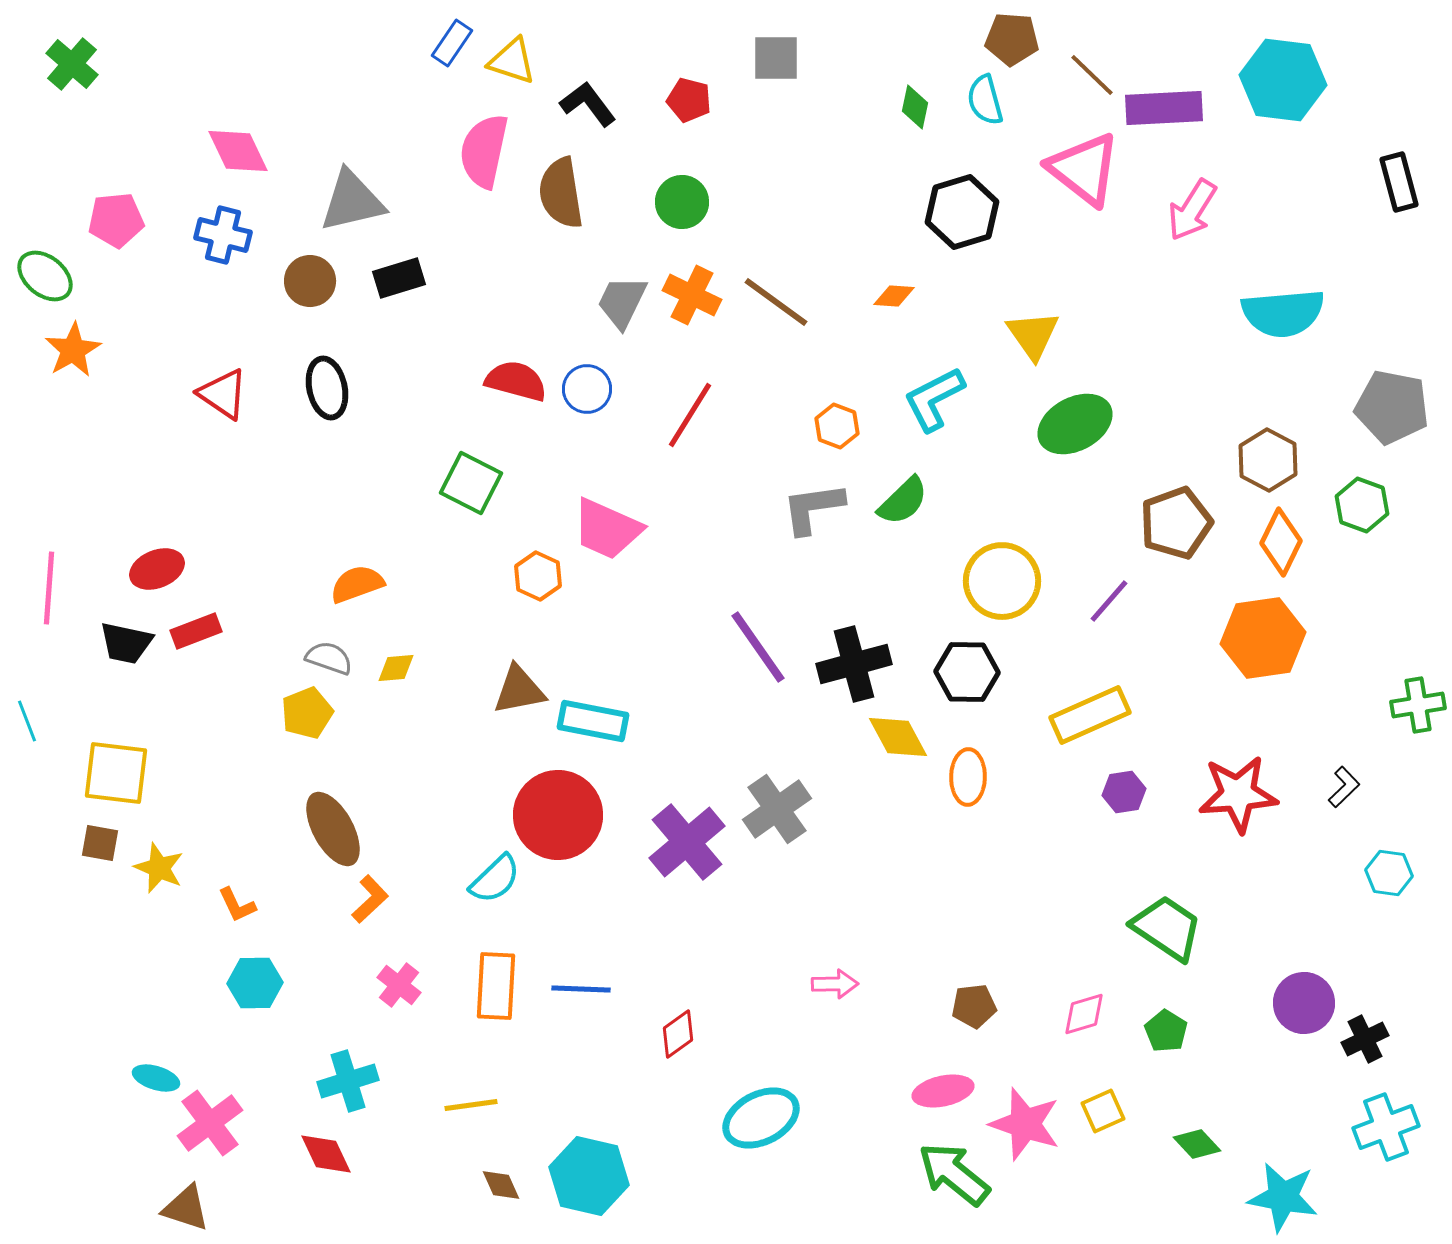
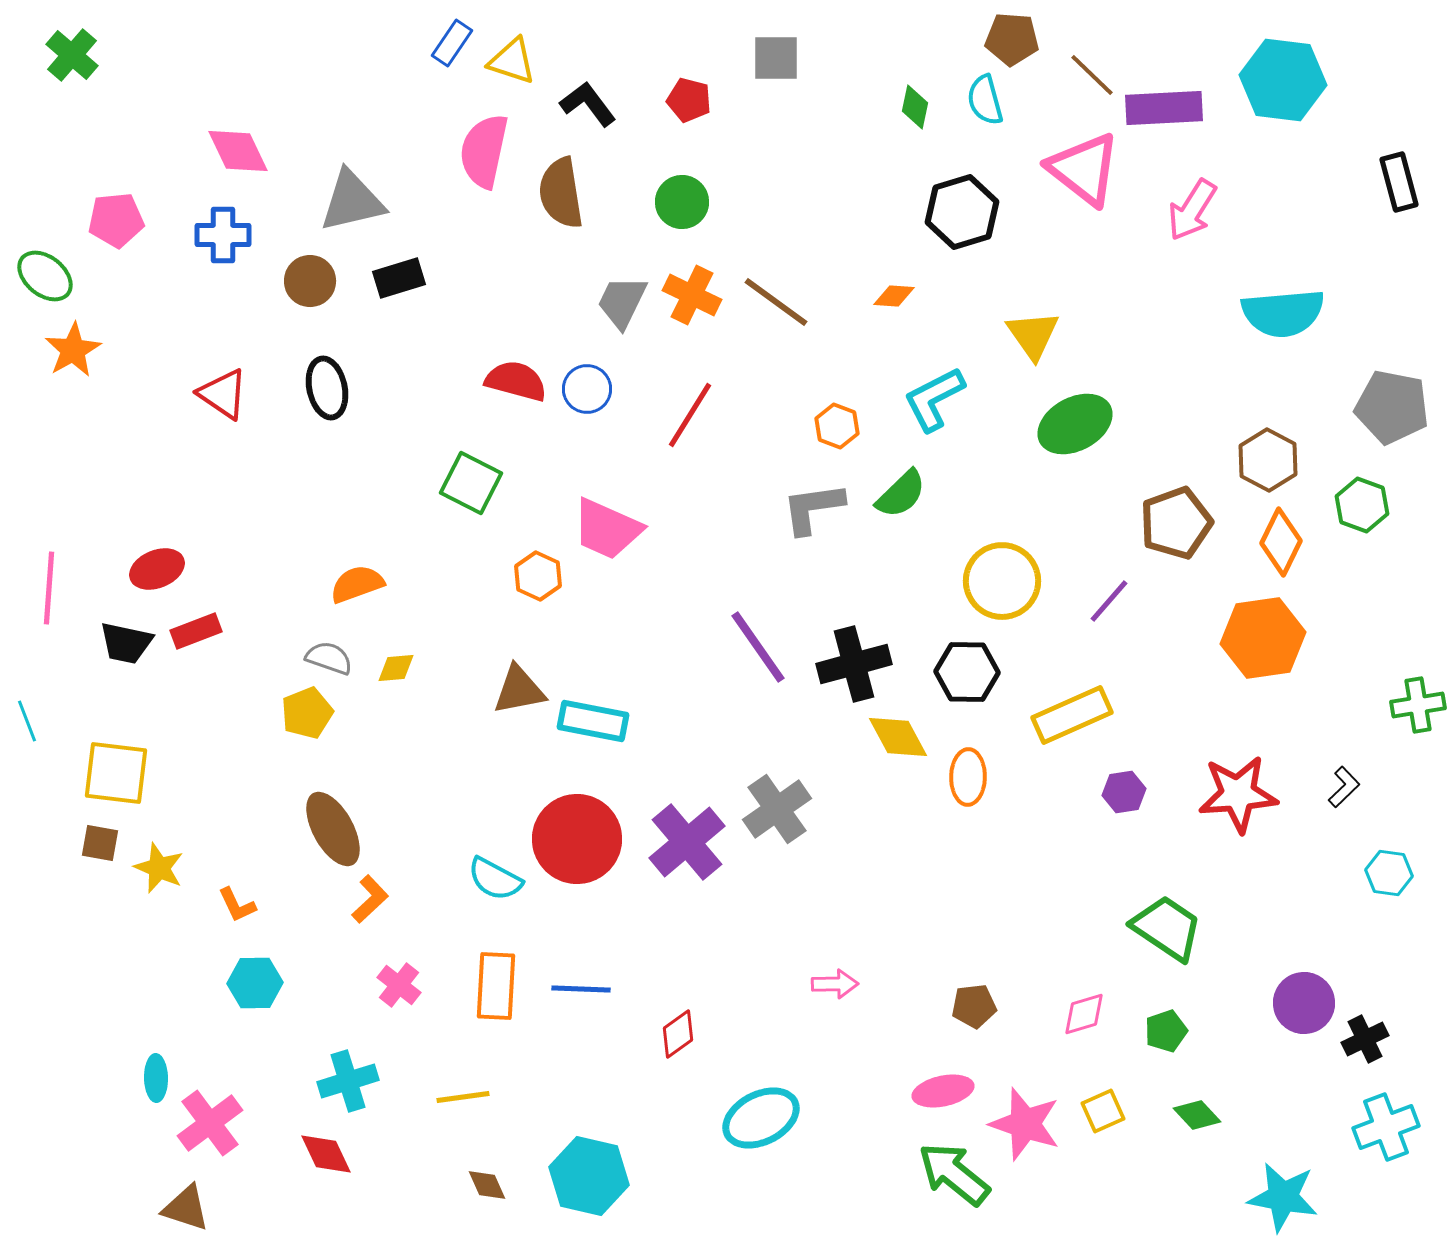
green cross at (72, 64): moved 9 px up
blue cross at (223, 235): rotated 14 degrees counterclockwise
green semicircle at (903, 501): moved 2 px left, 7 px up
yellow rectangle at (1090, 715): moved 18 px left
red circle at (558, 815): moved 19 px right, 24 px down
cyan semicircle at (495, 879): rotated 72 degrees clockwise
green pentagon at (1166, 1031): rotated 21 degrees clockwise
cyan ellipse at (156, 1078): rotated 72 degrees clockwise
yellow line at (471, 1105): moved 8 px left, 8 px up
green diamond at (1197, 1144): moved 29 px up
brown diamond at (501, 1185): moved 14 px left
